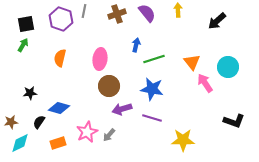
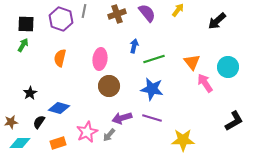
yellow arrow: rotated 40 degrees clockwise
black square: rotated 12 degrees clockwise
blue arrow: moved 2 px left, 1 px down
black star: rotated 24 degrees counterclockwise
purple arrow: moved 9 px down
black L-shape: rotated 50 degrees counterclockwise
cyan diamond: rotated 25 degrees clockwise
